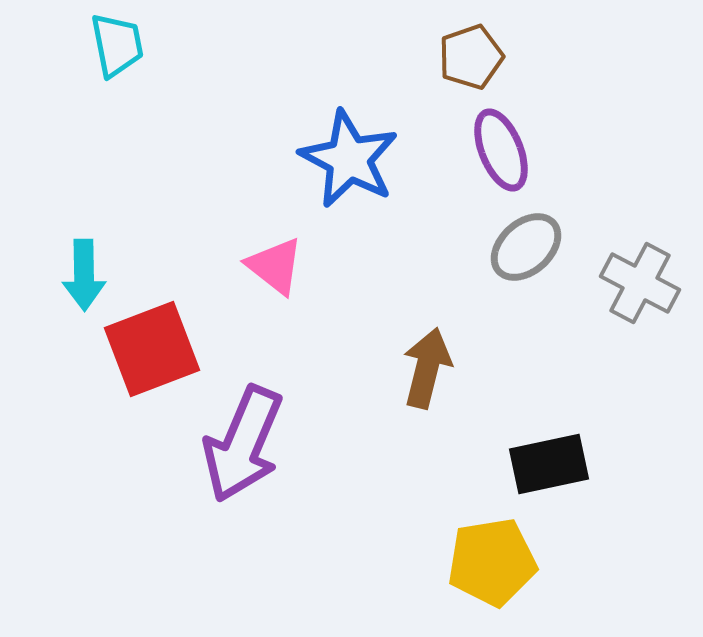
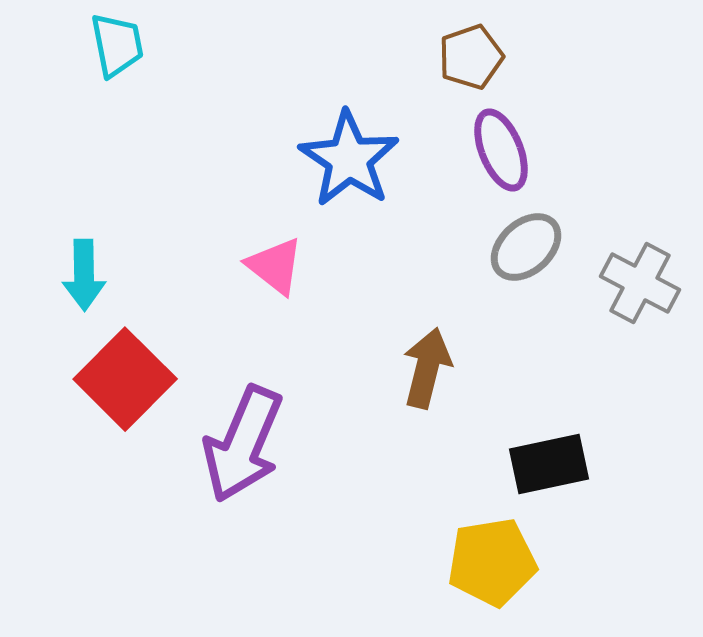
blue star: rotated 6 degrees clockwise
red square: moved 27 px left, 30 px down; rotated 24 degrees counterclockwise
